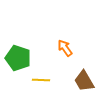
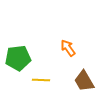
orange arrow: moved 3 px right
green pentagon: rotated 25 degrees counterclockwise
